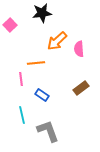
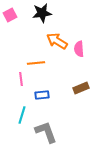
pink square: moved 10 px up; rotated 16 degrees clockwise
orange arrow: rotated 75 degrees clockwise
brown rectangle: rotated 14 degrees clockwise
blue rectangle: rotated 40 degrees counterclockwise
cyan line: rotated 30 degrees clockwise
gray L-shape: moved 2 px left, 1 px down
